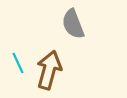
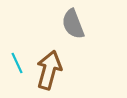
cyan line: moved 1 px left
